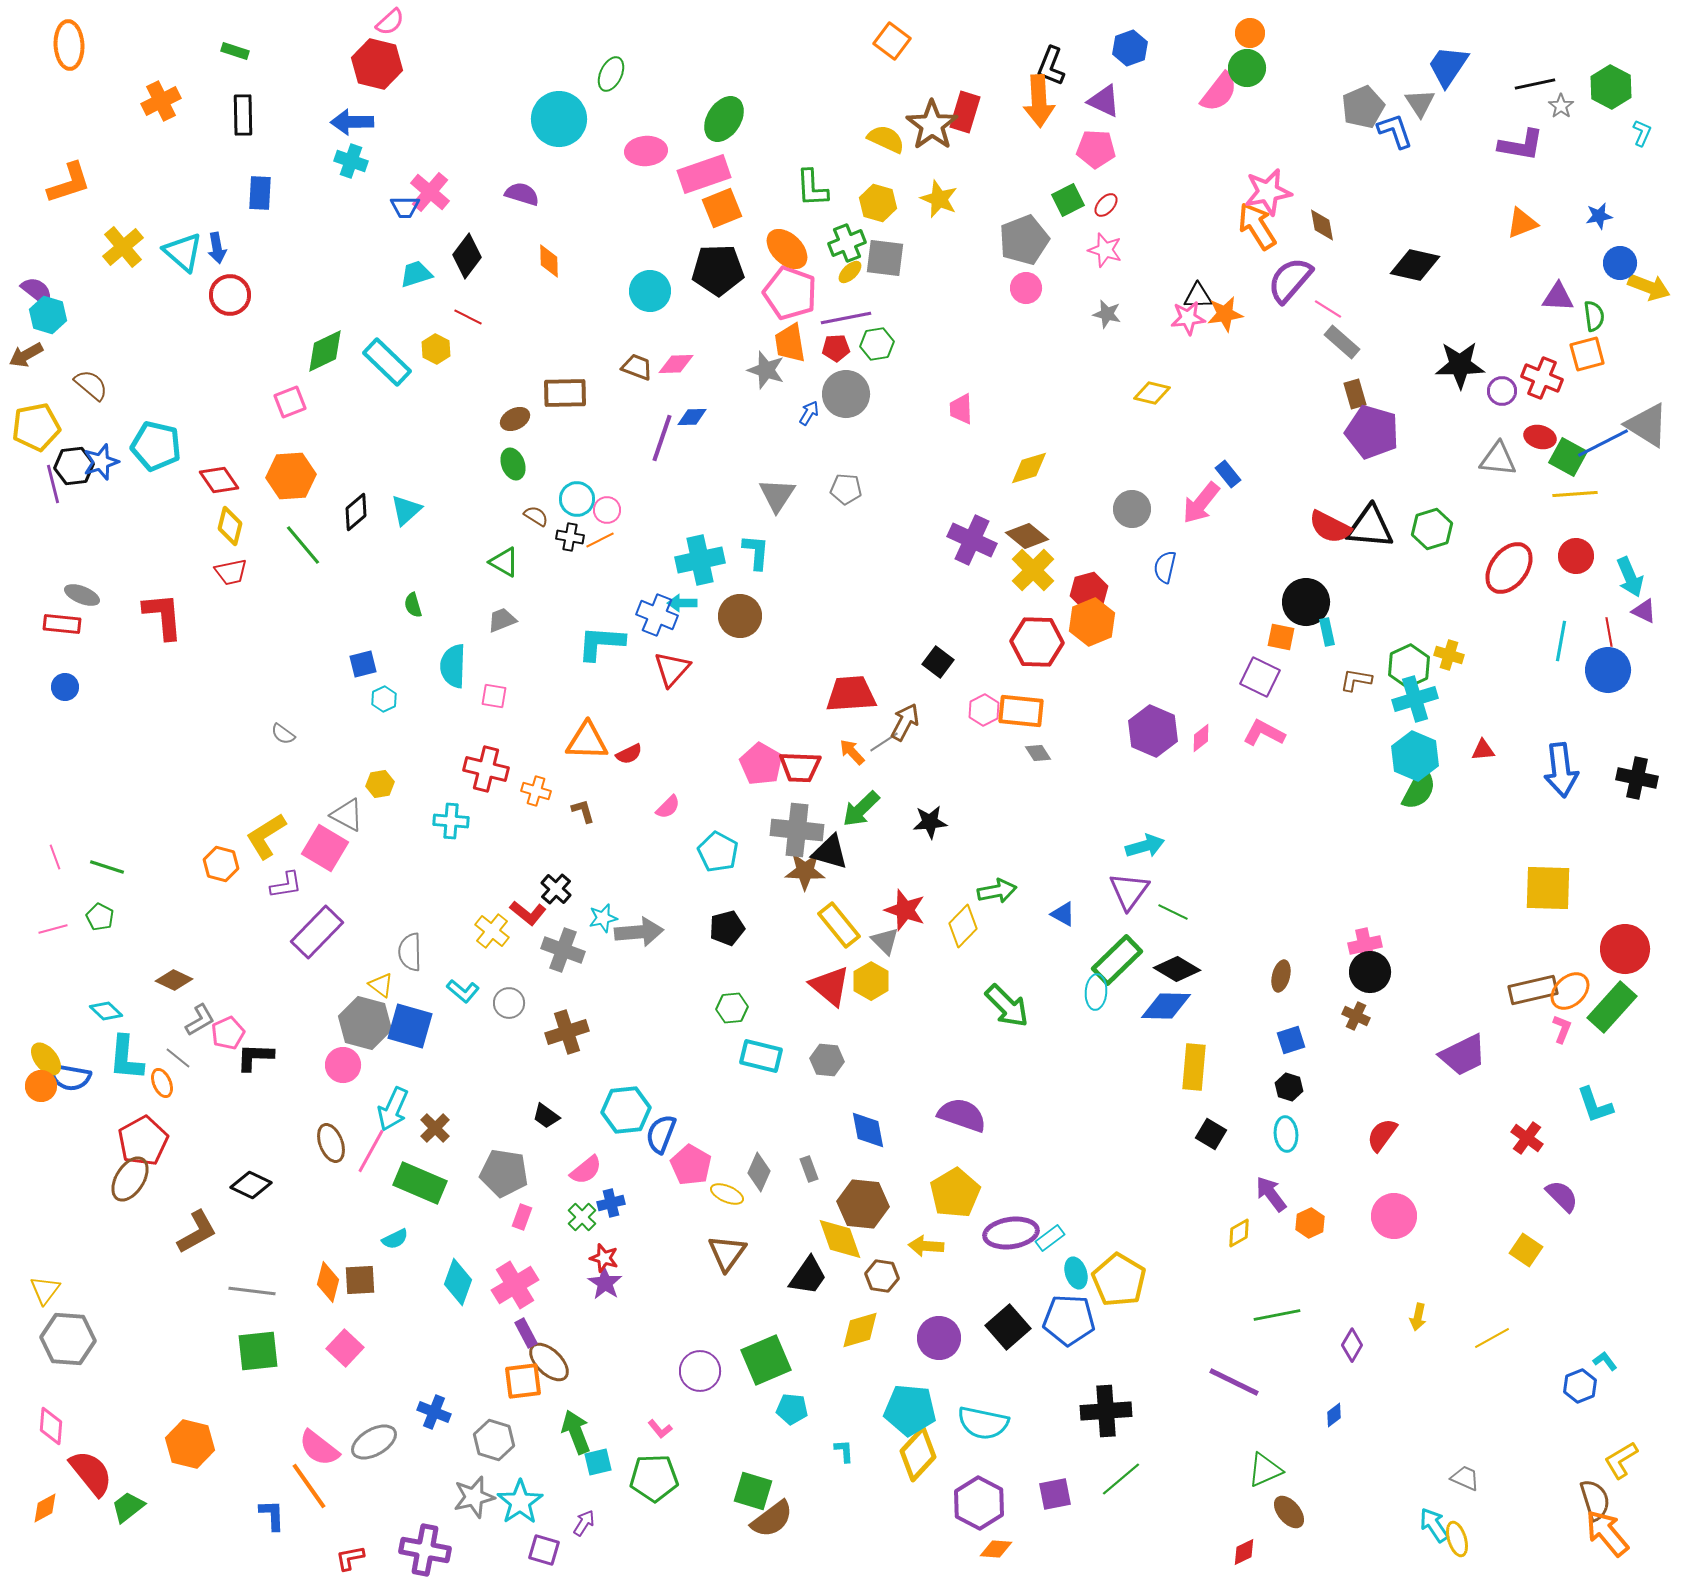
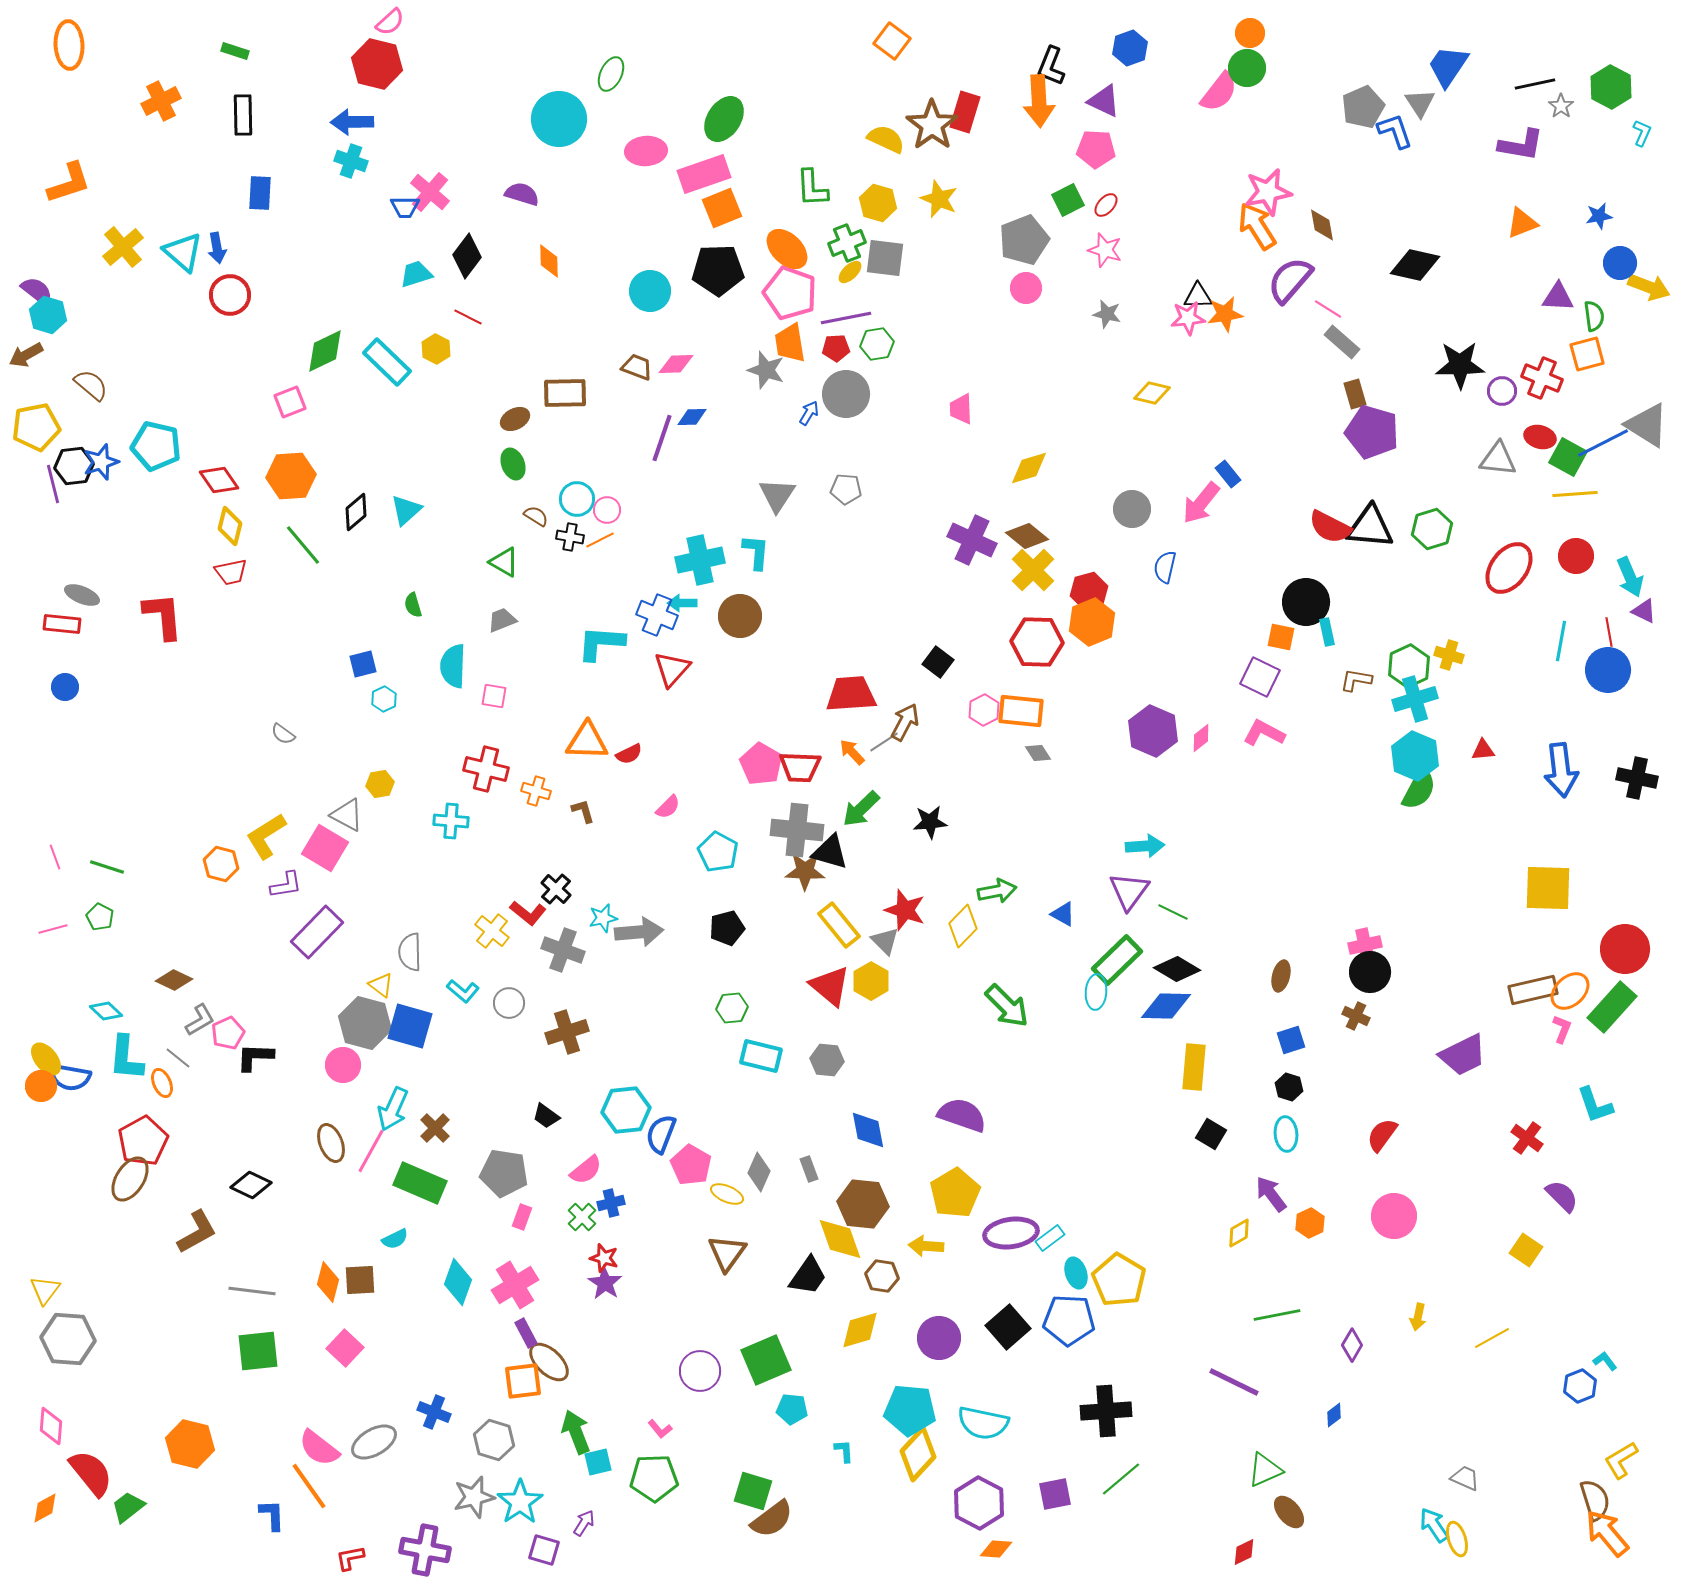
cyan arrow at (1145, 846): rotated 12 degrees clockwise
